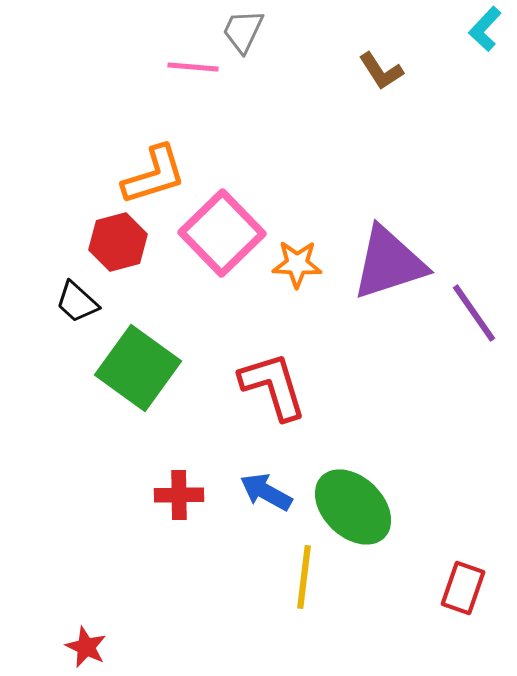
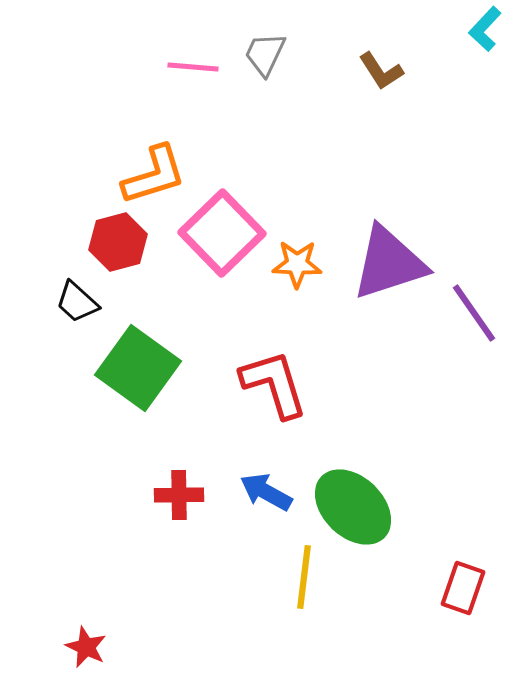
gray trapezoid: moved 22 px right, 23 px down
red L-shape: moved 1 px right, 2 px up
